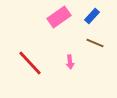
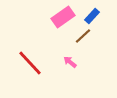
pink rectangle: moved 4 px right
brown line: moved 12 px left, 7 px up; rotated 66 degrees counterclockwise
pink arrow: rotated 136 degrees clockwise
